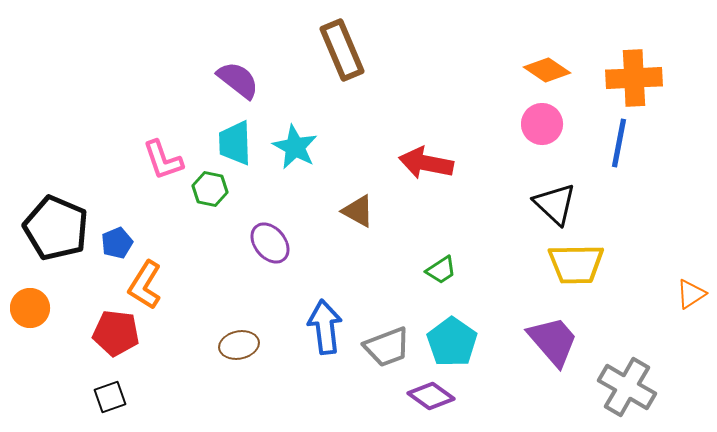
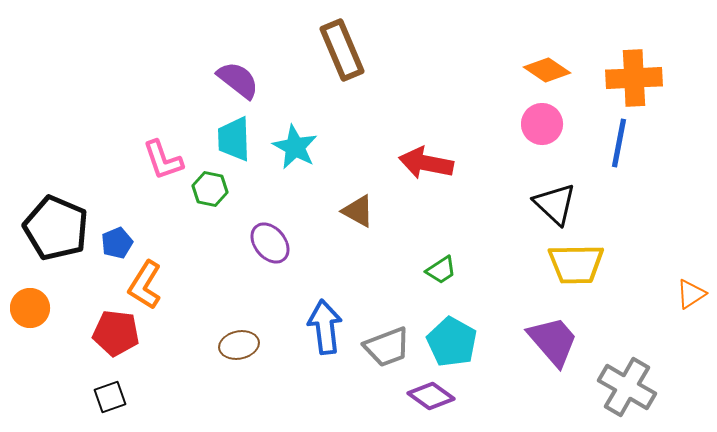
cyan trapezoid: moved 1 px left, 4 px up
cyan pentagon: rotated 6 degrees counterclockwise
